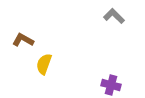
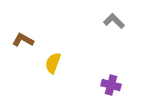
gray L-shape: moved 5 px down
yellow semicircle: moved 9 px right, 1 px up
